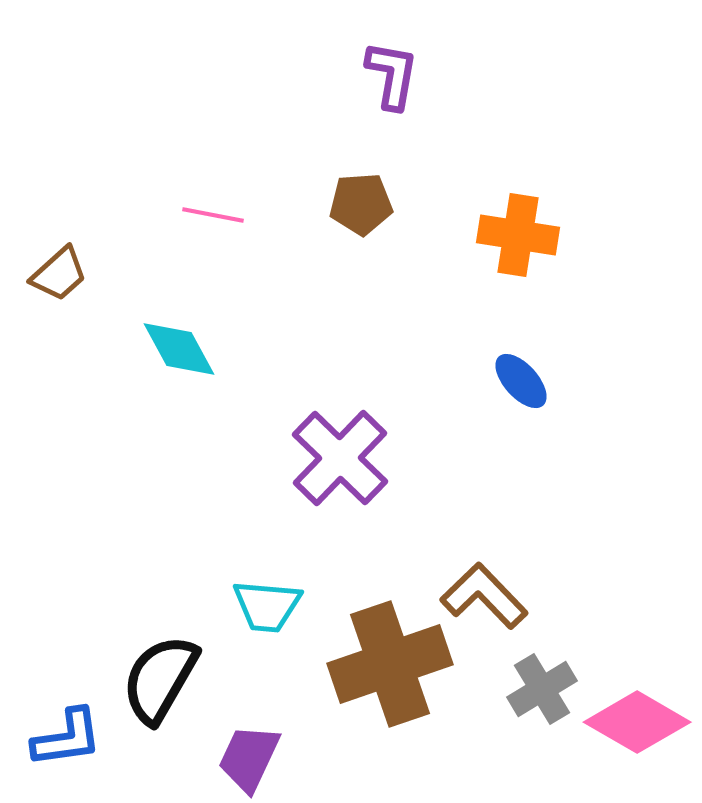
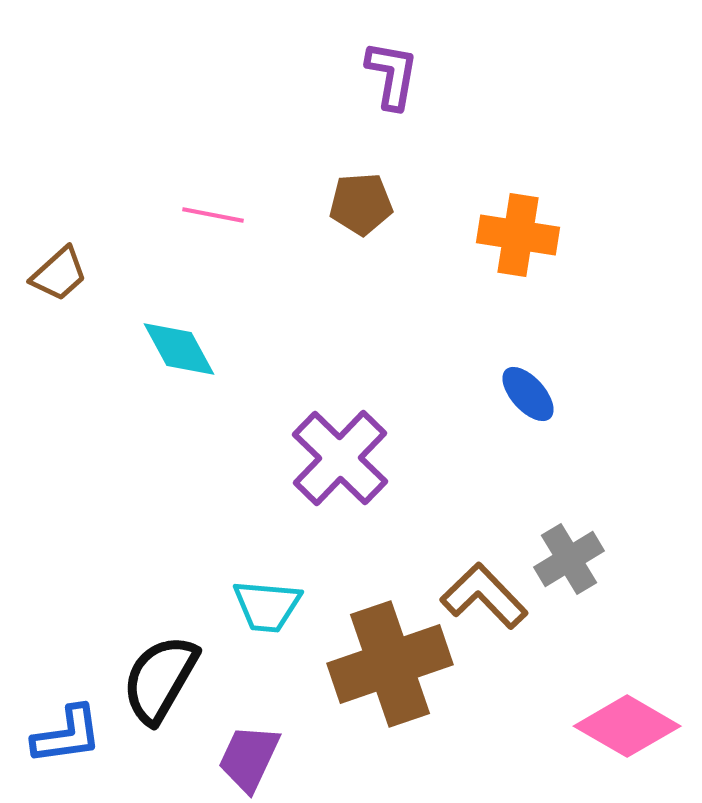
blue ellipse: moved 7 px right, 13 px down
gray cross: moved 27 px right, 130 px up
pink diamond: moved 10 px left, 4 px down
blue L-shape: moved 3 px up
